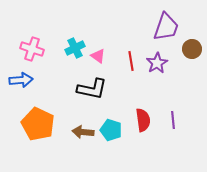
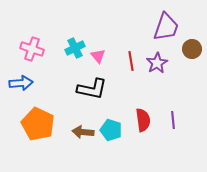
pink triangle: rotated 14 degrees clockwise
blue arrow: moved 3 px down
